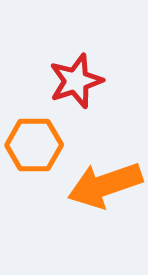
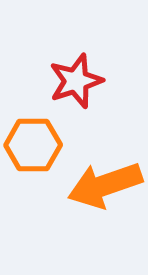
orange hexagon: moved 1 px left
